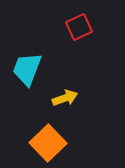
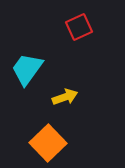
cyan trapezoid: rotated 15 degrees clockwise
yellow arrow: moved 1 px up
